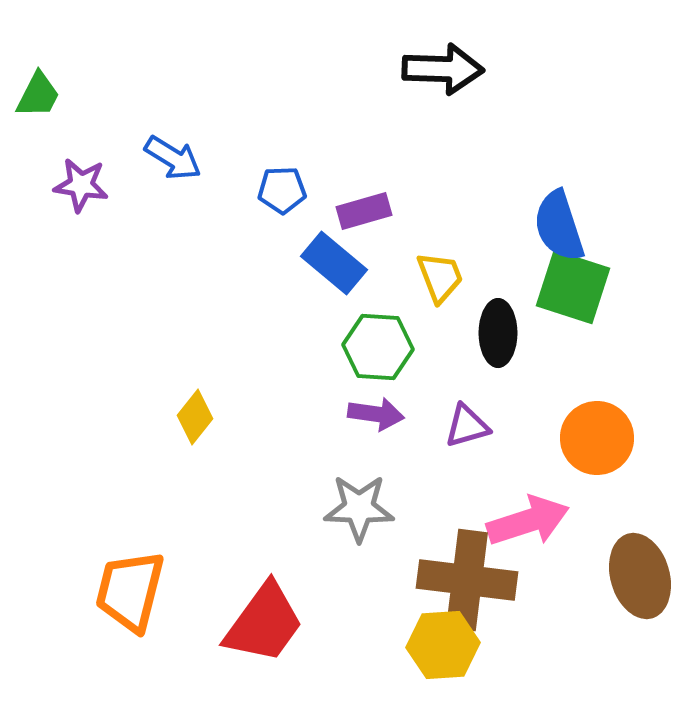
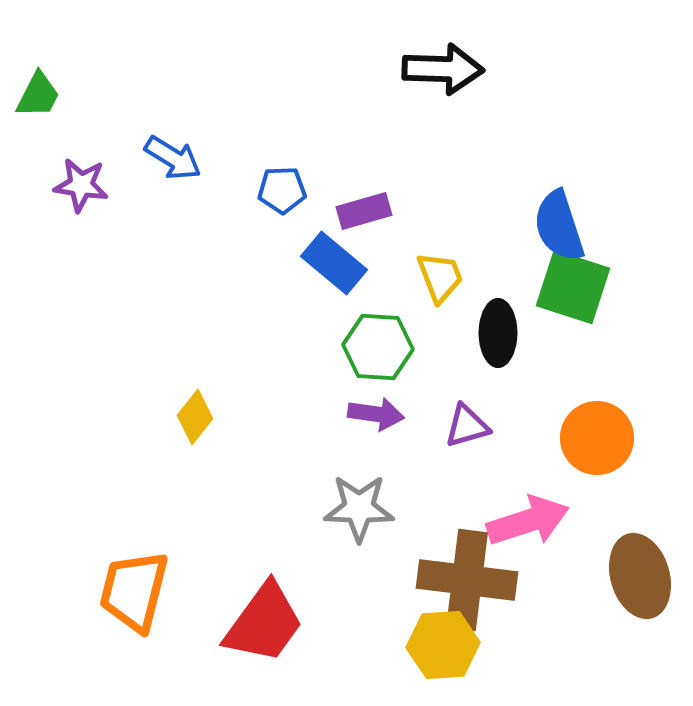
orange trapezoid: moved 4 px right
